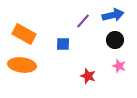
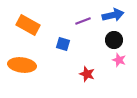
purple line: rotated 28 degrees clockwise
orange rectangle: moved 4 px right, 9 px up
black circle: moved 1 px left
blue square: rotated 16 degrees clockwise
pink star: moved 6 px up
red star: moved 1 px left, 2 px up
